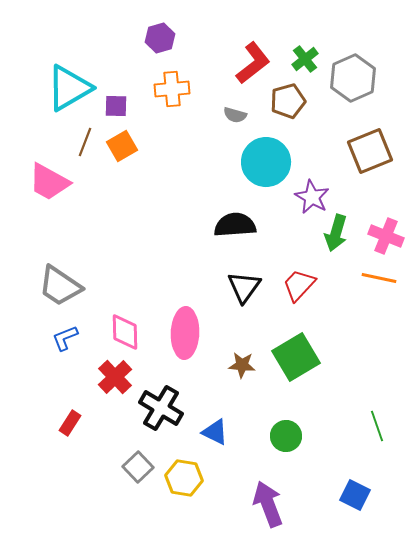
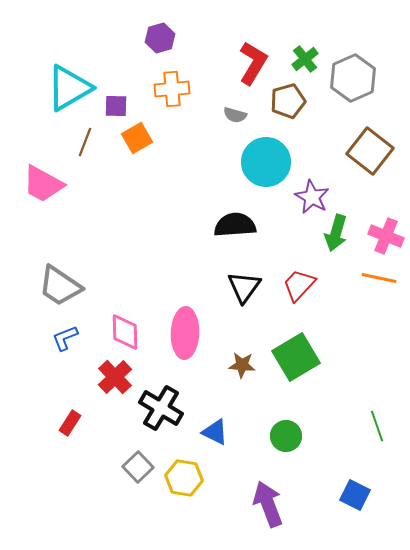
red L-shape: rotated 21 degrees counterclockwise
orange square: moved 15 px right, 8 px up
brown square: rotated 30 degrees counterclockwise
pink trapezoid: moved 6 px left, 2 px down
